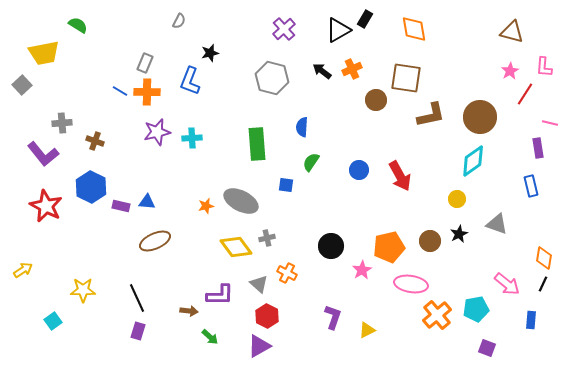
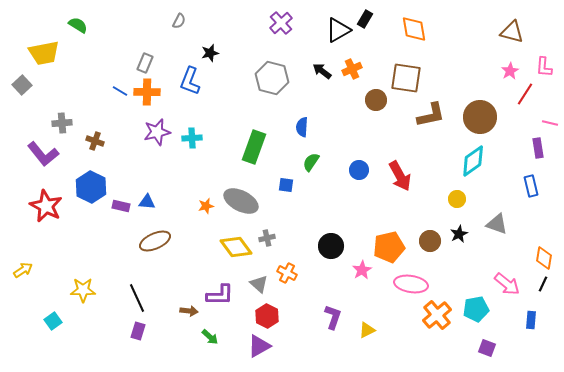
purple cross at (284, 29): moved 3 px left, 6 px up
green rectangle at (257, 144): moved 3 px left, 3 px down; rotated 24 degrees clockwise
